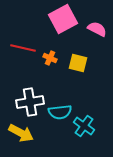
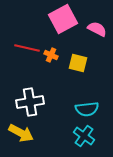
red line: moved 4 px right
orange cross: moved 1 px right, 3 px up
cyan semicircle: moved 27 px right, 3 px up
cyan cross: moved 10 px down
